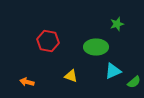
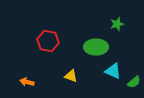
cyan triangle: rotated 48 degrees clockwise
